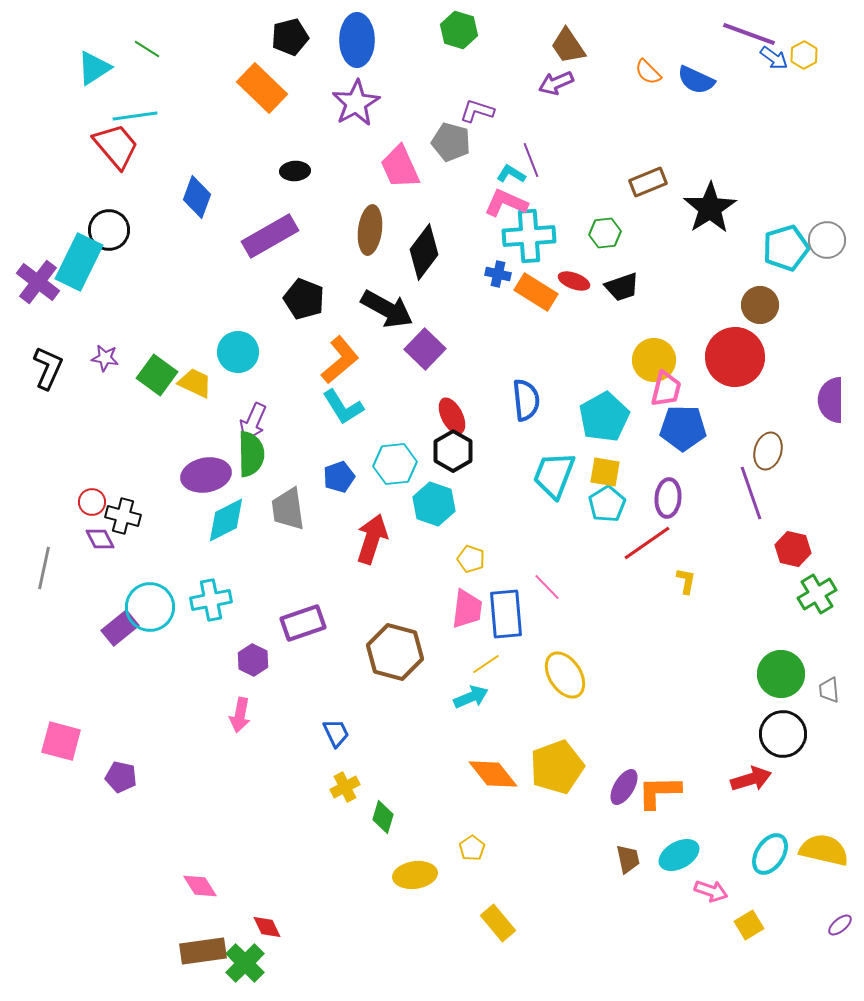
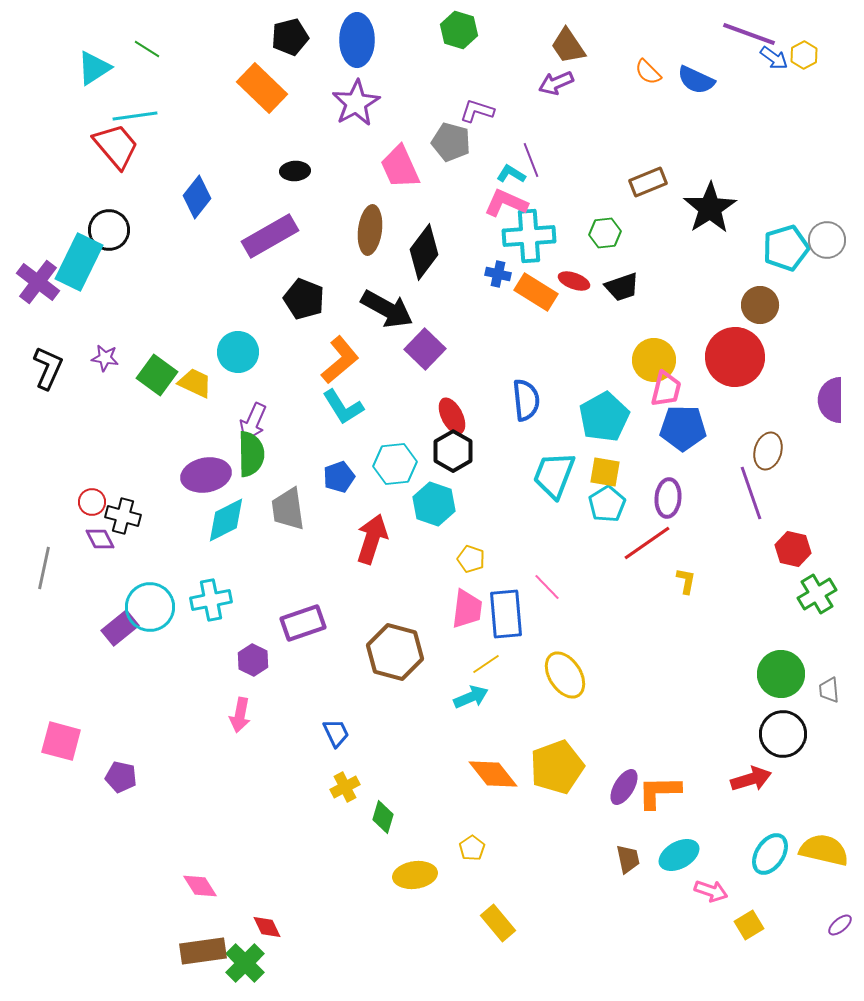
blue diamond at (197, 197): rotated 18 degrees clockwise
